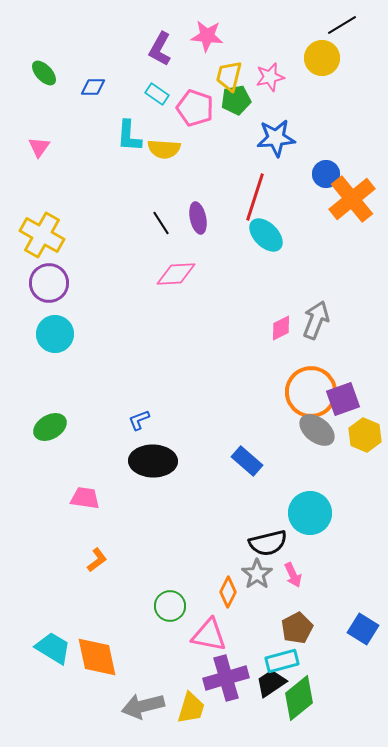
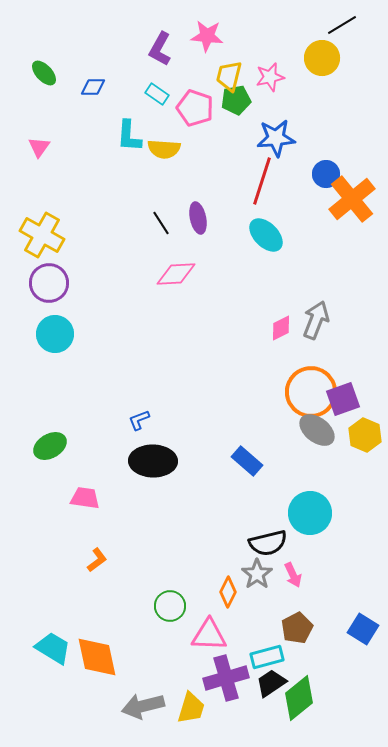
red line at (255, 197): moved 7 px right, 16 px up
green ellipse at (50, 427): moved 19 px down
pink triangle at (209, 635): rotated 9 degrees counterclockwise
cyan rectangle at (282, 661): moved 15 px left, 4 px up
